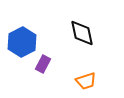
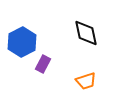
black diamond: moved 4 px right
